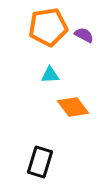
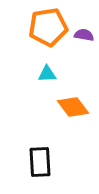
purple semicircle: rotated 18 degrees counterclockwise
cyan triangle: moved 3 px left, 1 px up
black rectangle: rotated 20 degrees counterclockwise
